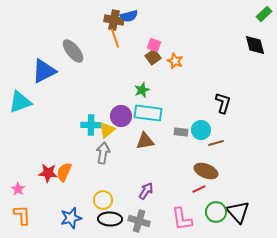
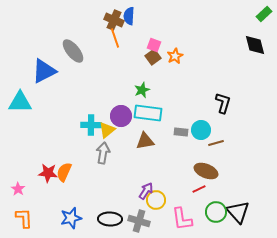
blue semicircle: rotated 108 degrees clockwise
brown cross: rotated 12 degrees clockwise
orange star: moved 5 px up; rotated 21 degrees clockwise
cyan triangle: rotated 20 degrees clockwise
yellow circle: moved 53 px right
orange L-shape: moved 2 px right, 3 px down
